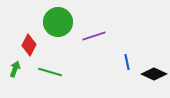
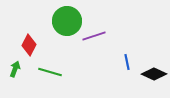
green circle: moved 9 px right, 1 px up
